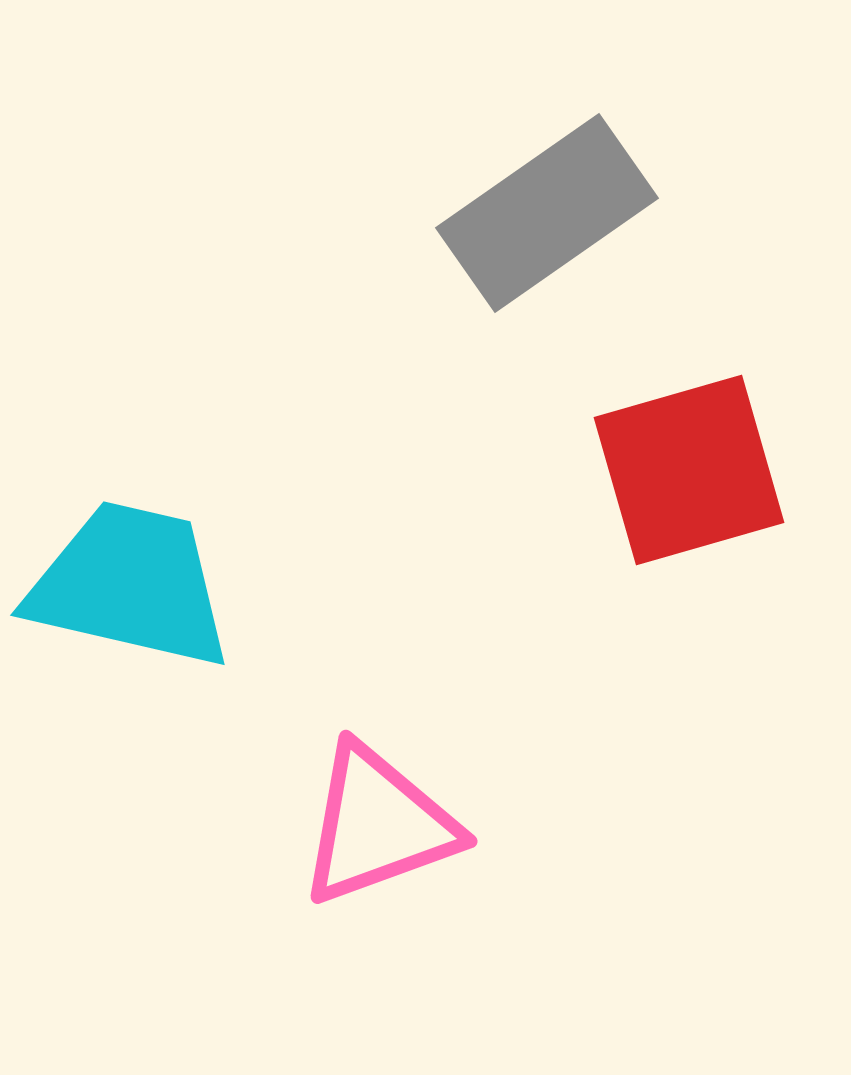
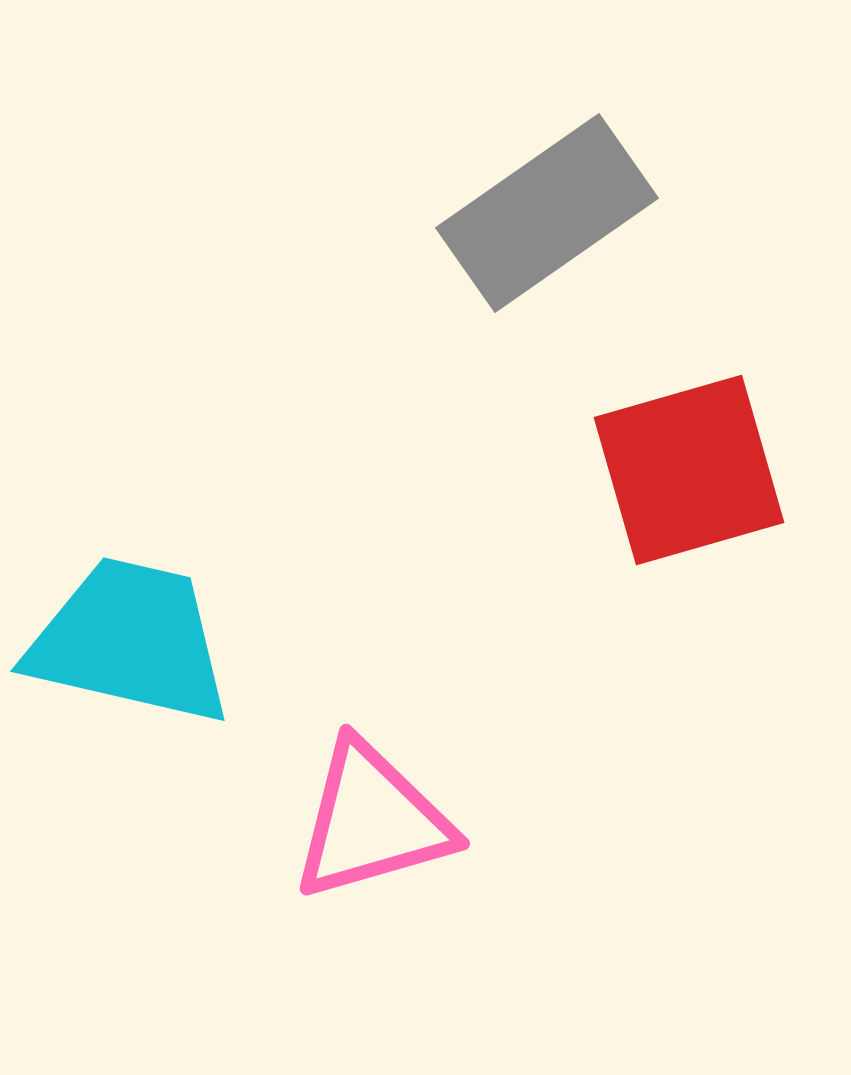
cyan trapezoid: moved 56 px down
pink triangle: moved 6 px left, 4 px up; rotated 4 degrees clockwise
